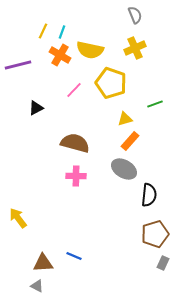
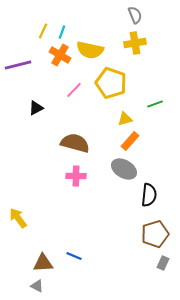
yellow cross: moved 5 px up; rotated 15 degrees clockwise
